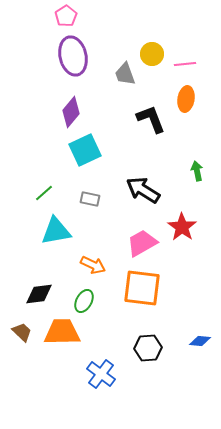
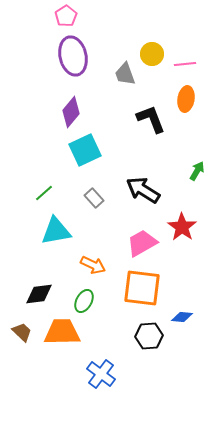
green arrow: rotated 42 degrees clockwise
gray rectangle: moved 4 px right, 1 px up; rotated 36 degrees clockwise
blue diamond: moved 18 px left, 24 px up
black hexagon: moved 1 px right, 12 px up
